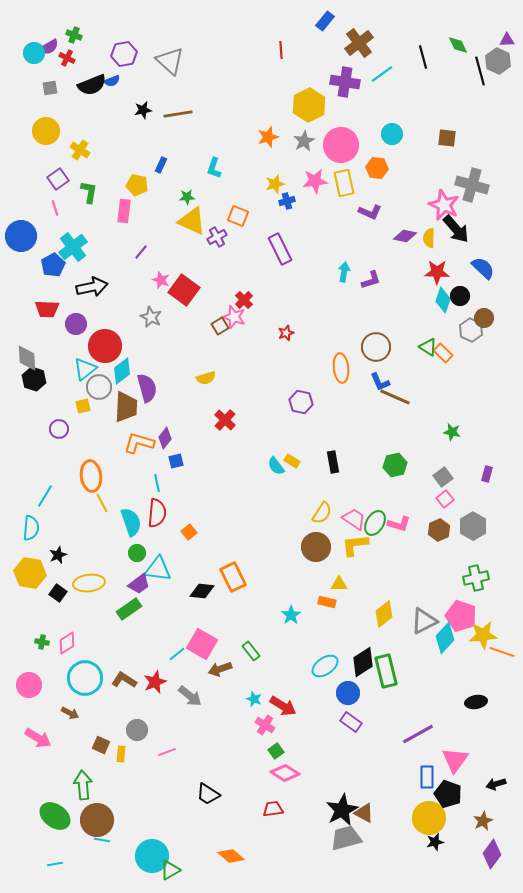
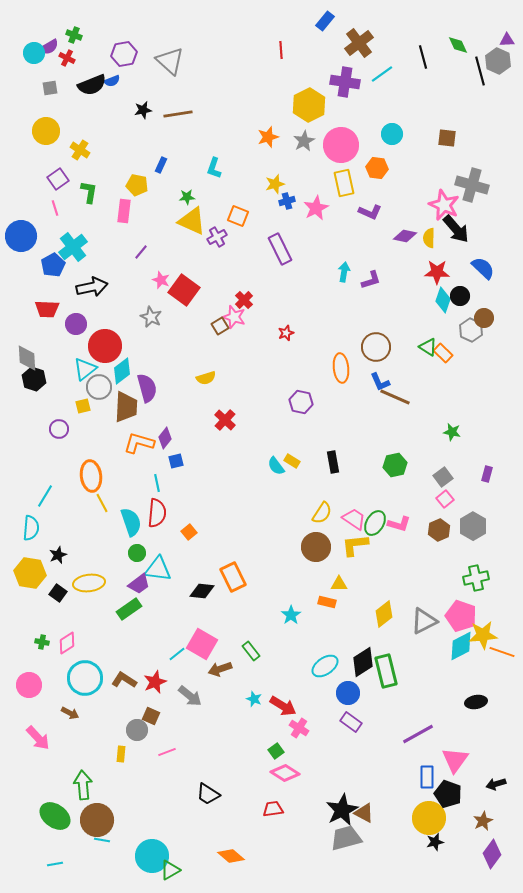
pink star at (315, 181): moved 1 px right, 27 px down; rotated 20 degrees counterclockwise
cyan diamond at (445, 638): moved 16 px right, 8 px down; rotated 20 degrees clockwise
pink cross at (265, 725): moved 34 px right, 3 px down
pink arrow at (38, 738): rotated 16 degrees clockwise
brown square at (101, 745): moved 50 px right, 29 px up
